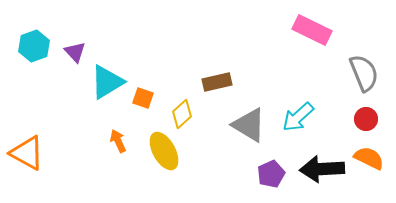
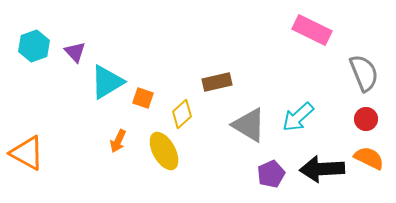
orange arrow: rotated 130 degrees counterclockwise
